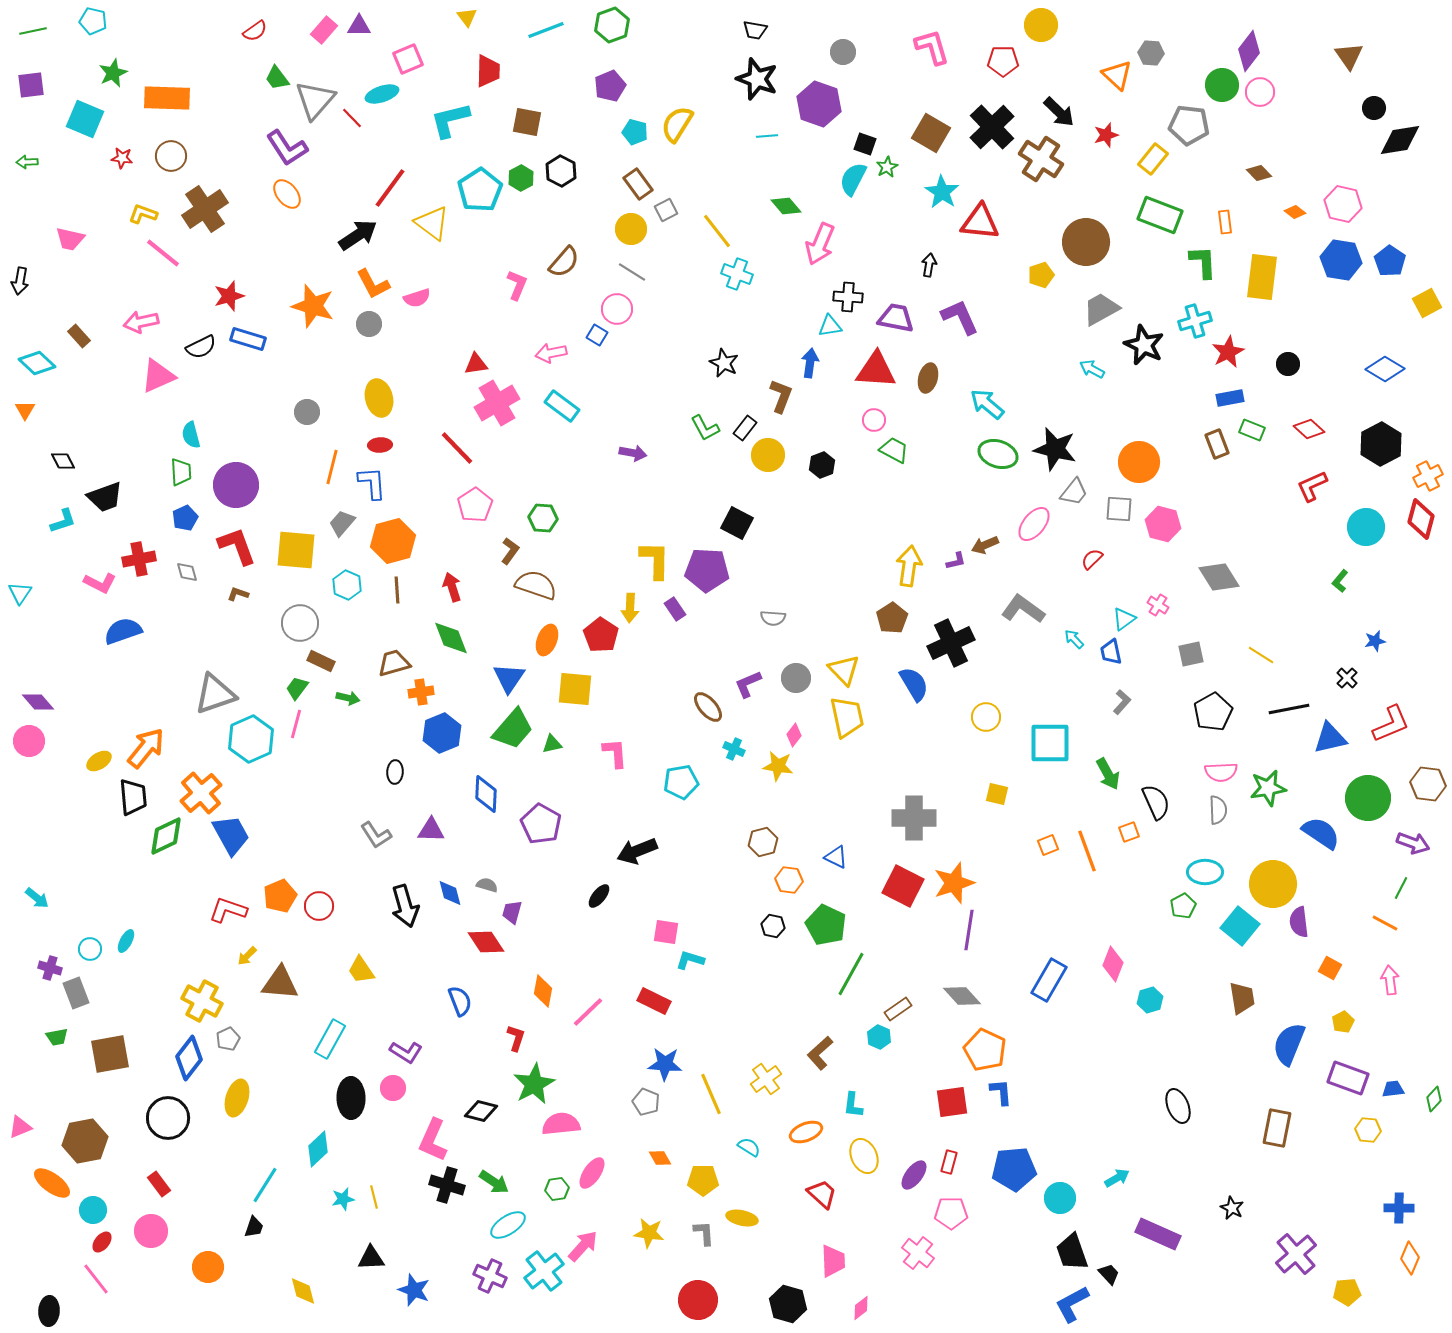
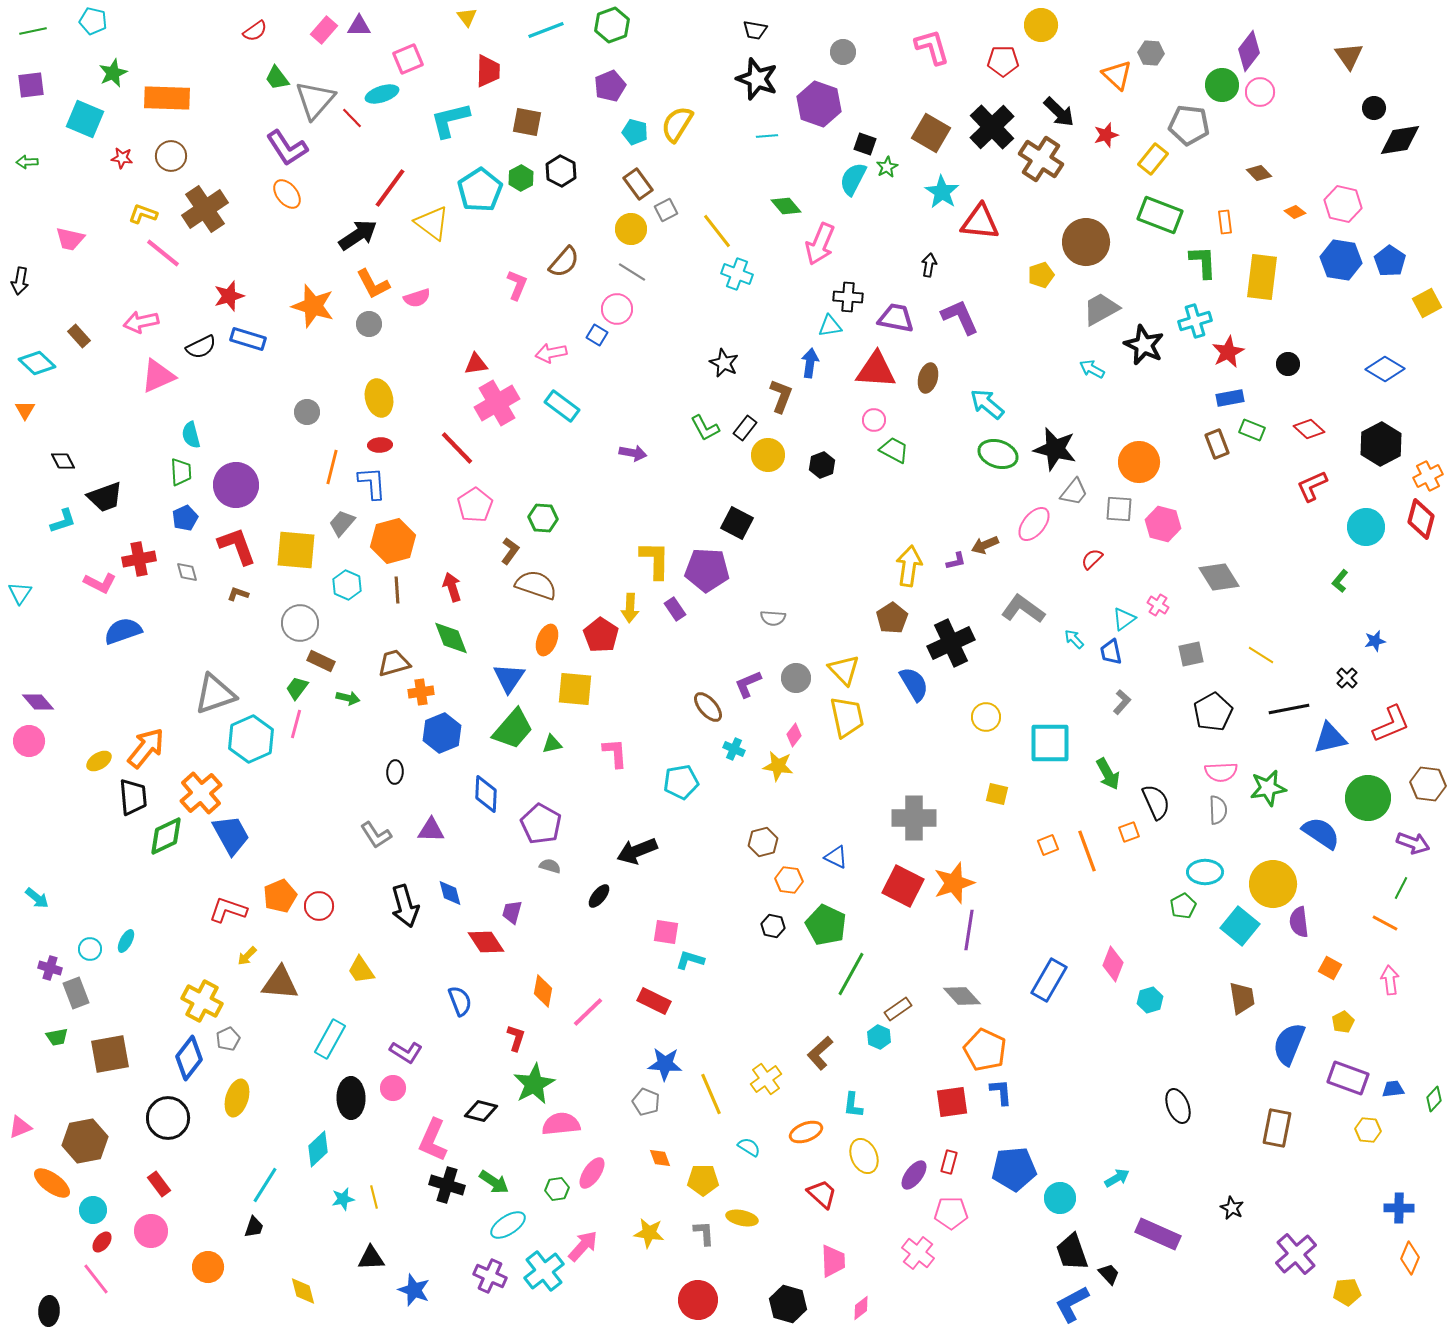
gray semicircle at (487, 885): moved 63 px right, 19 px up
orange diamond at (660, 1158): rotated 10 degrees clockwise
